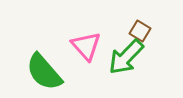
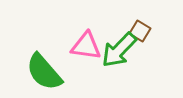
pink triangle: rotated 40 degrees counterclockwise
green arrow: moved 7 px left, 7 px up
